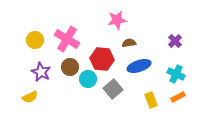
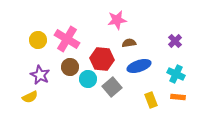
yellow circle: moved 3 px right
purple star: moved 1 px left, 3 px down
gray square: moved 1 px left, 2 px up
orange rectangle: rotated 32 degrees clockwise
